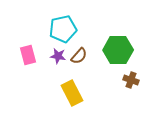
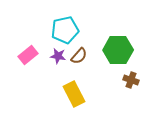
cyan pentagon: moved 2 px right, 1 px down
pink rectangle: rotated 66 degrees clockwise
yellow rectangle: moved 2 px right, 1 px down
